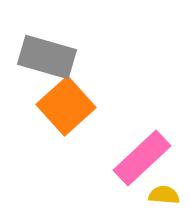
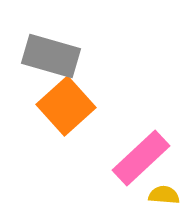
gray rectangle: moved 4 px right, 1 px up
pink rectangle: moved 1 px left
